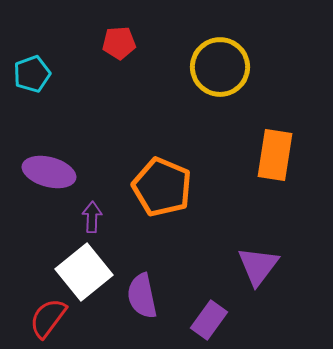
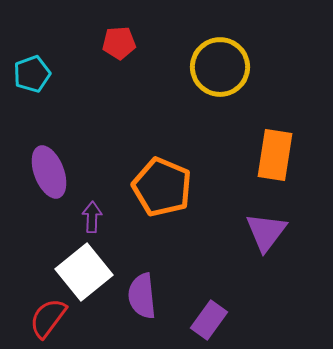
purple ellipse: rotated 54 degrees clockwise
purple triangle: moved 8 px right, 34 px up
purple semicircle: rotated 6 degrees clockwise
